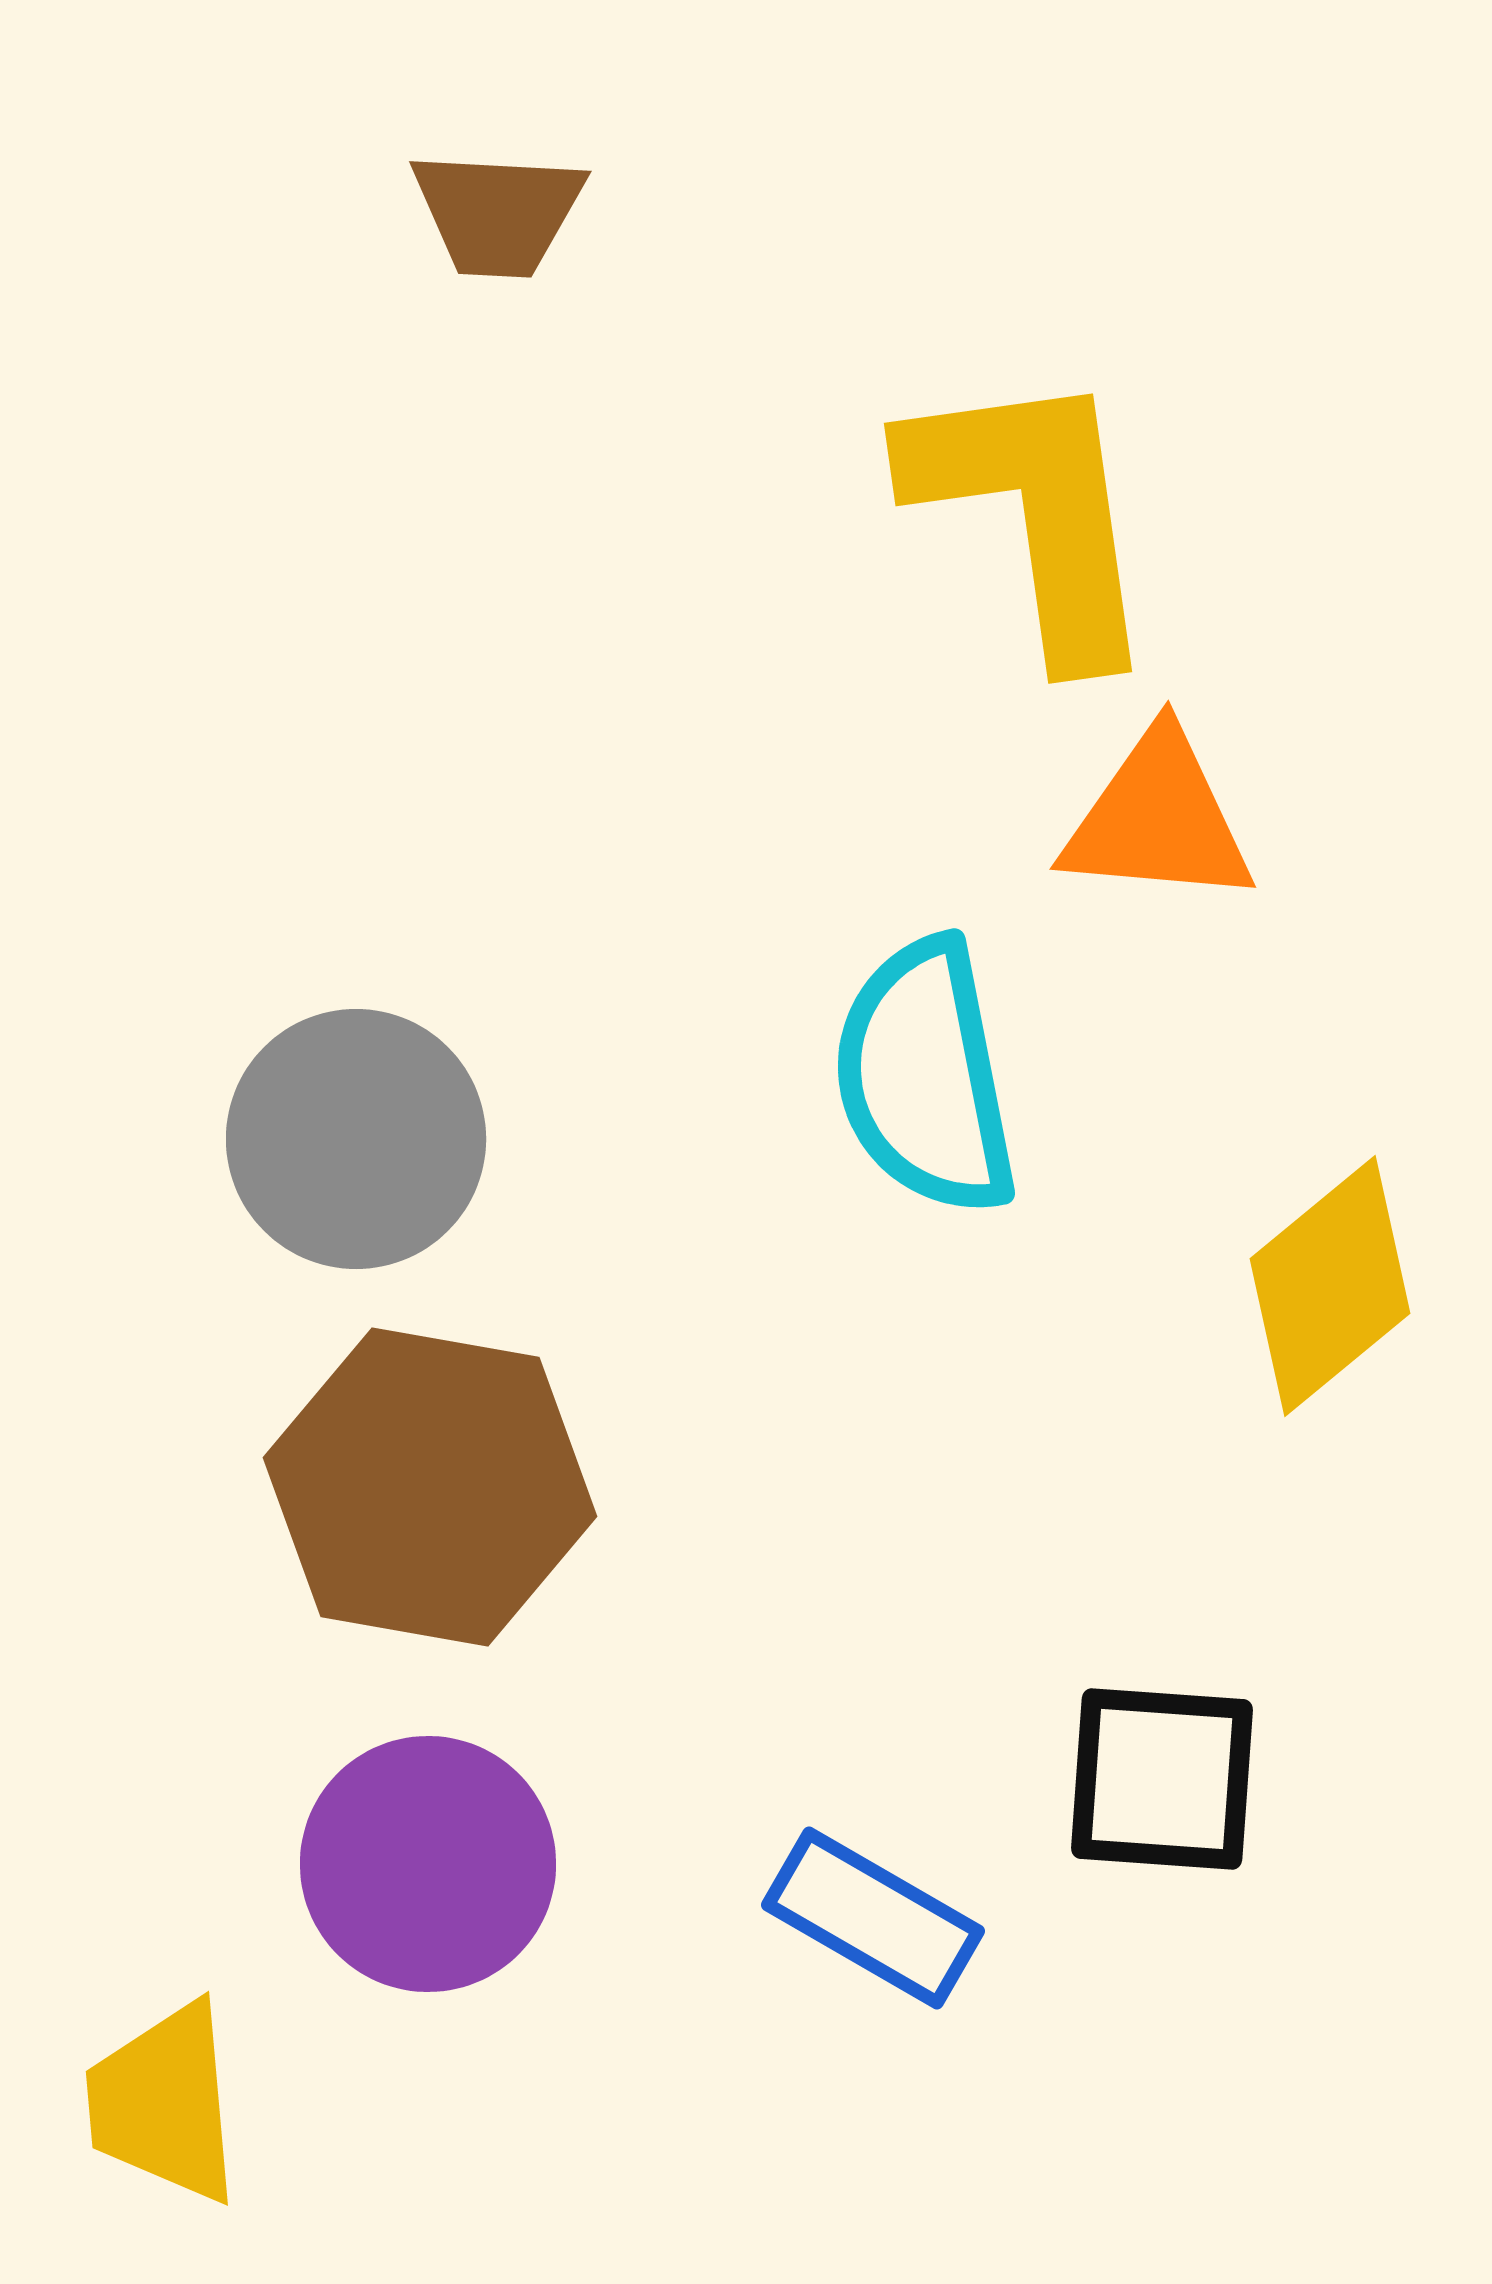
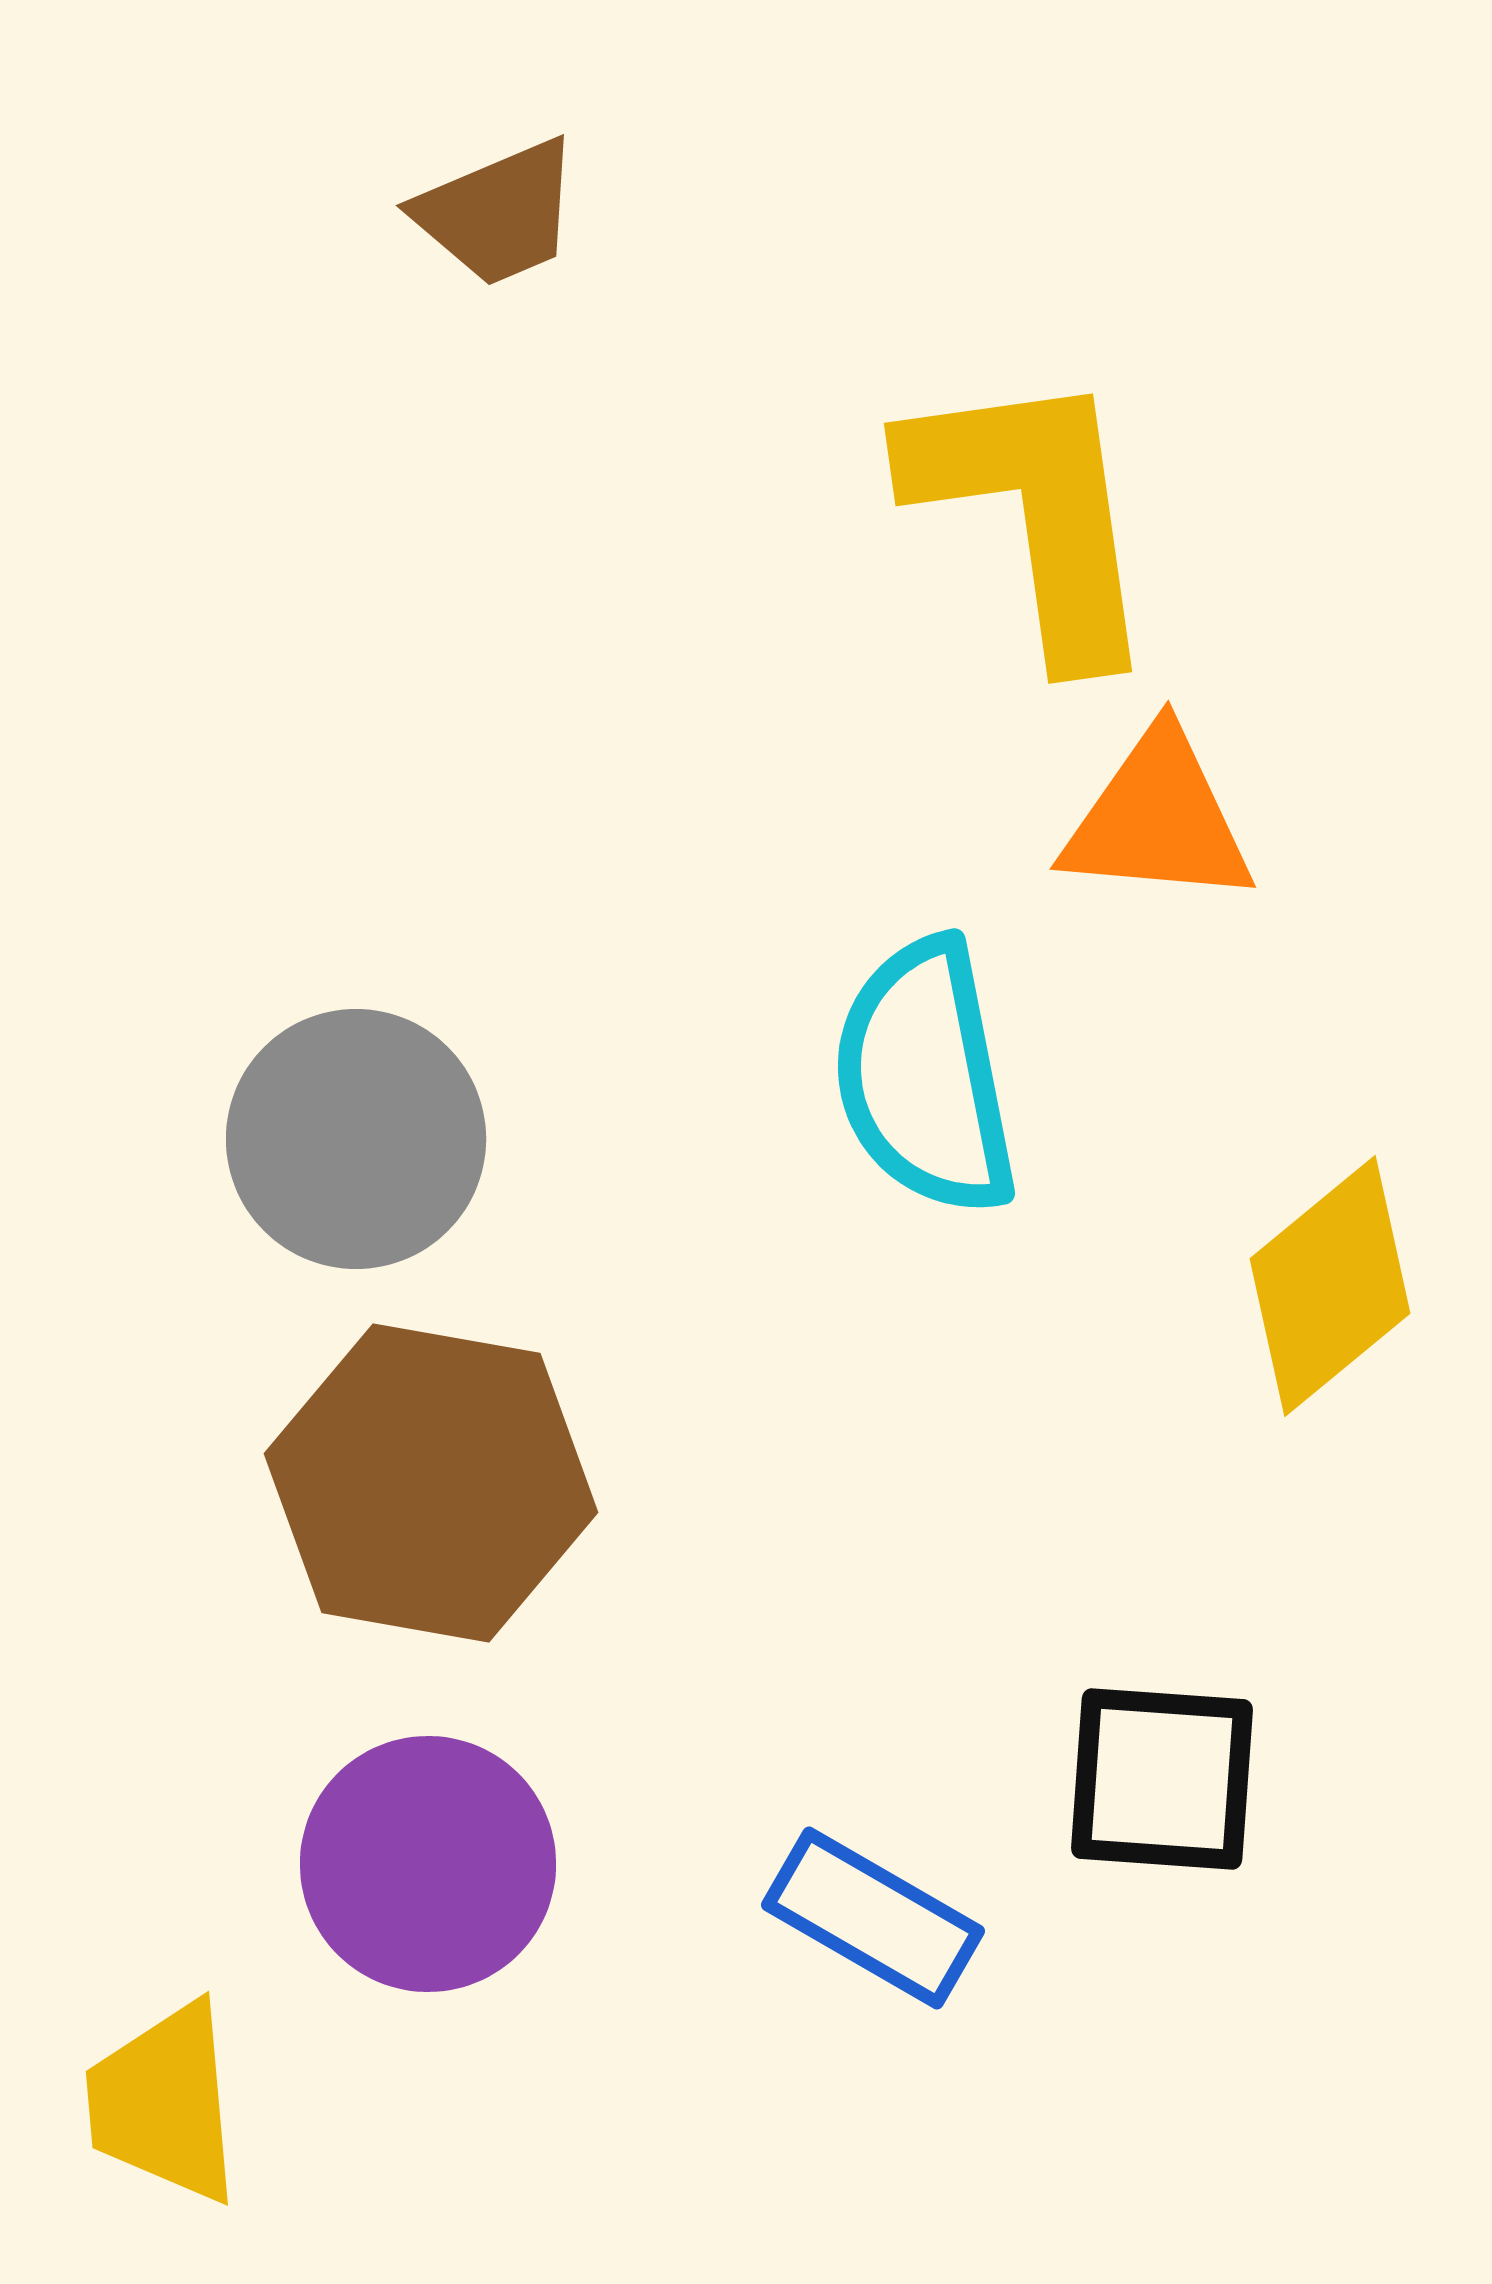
brown trapezoid: rotated 26 degrees counterclockwise
brown hexagon: moved 1 px right, 4 px up
